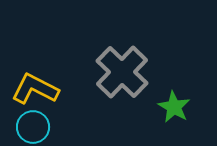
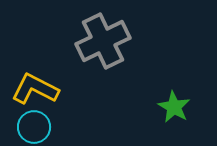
gray cross: moved 19 px left, 31 px up; rotated 20 degrees clockwise
cyan circle: moved 1 px right
